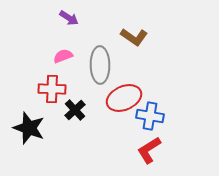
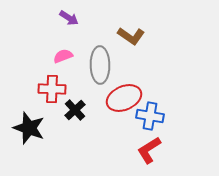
brown L-shape: moved 3 px left, 1 px up
